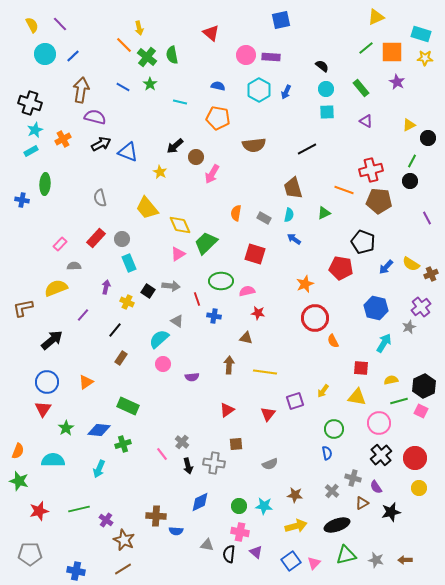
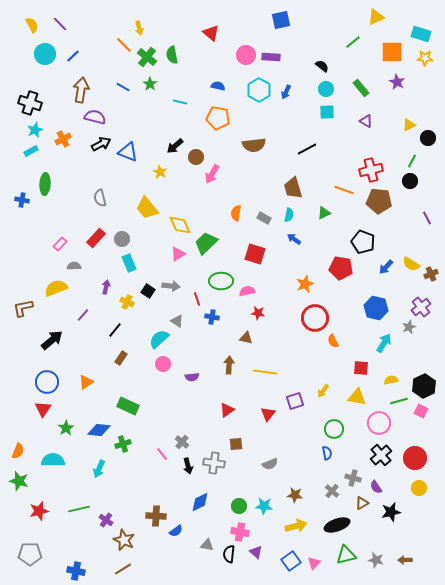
green line at (366, 48): moved 13 px left, 6 px up
blue cross at (214, 316): moved 2 px left, 1 px down
blue semicircle at (176, 531): rotated 40 degrees counterclockwise
